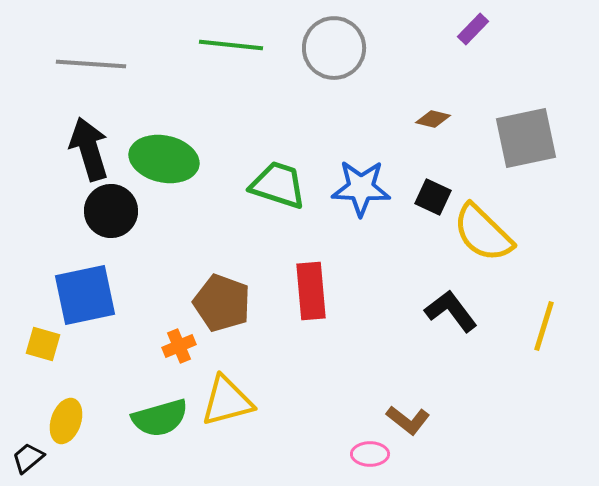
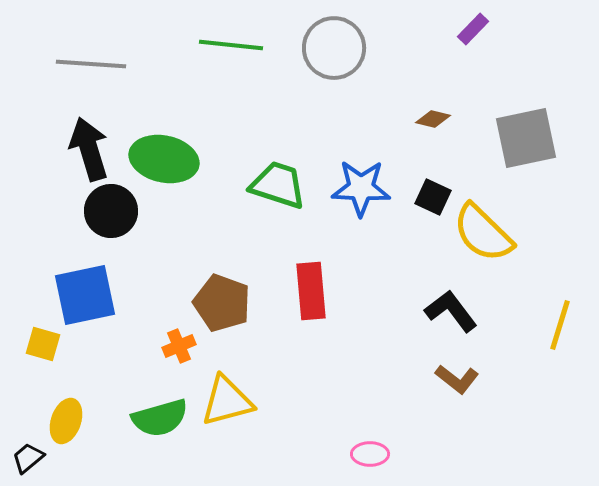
yellow line: moved 16 px right, 1 px up
brown L-shape: moved 49 px right, 41 px up
